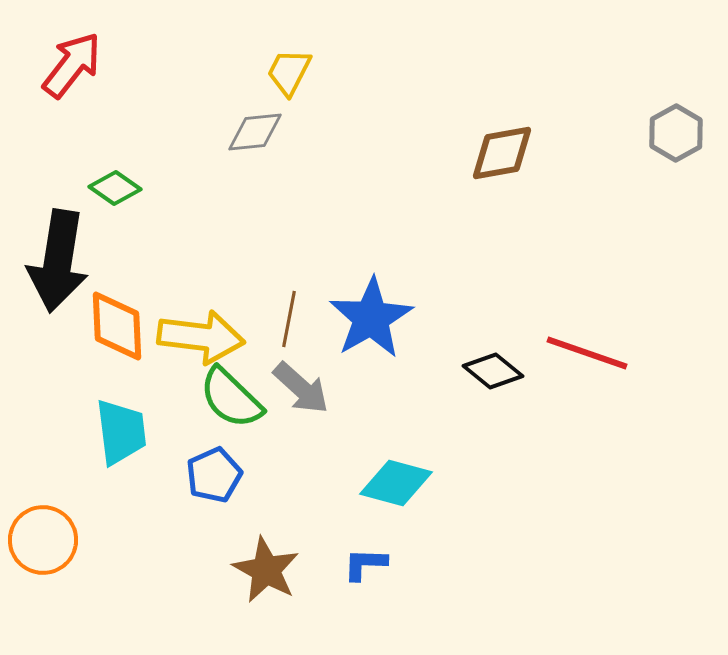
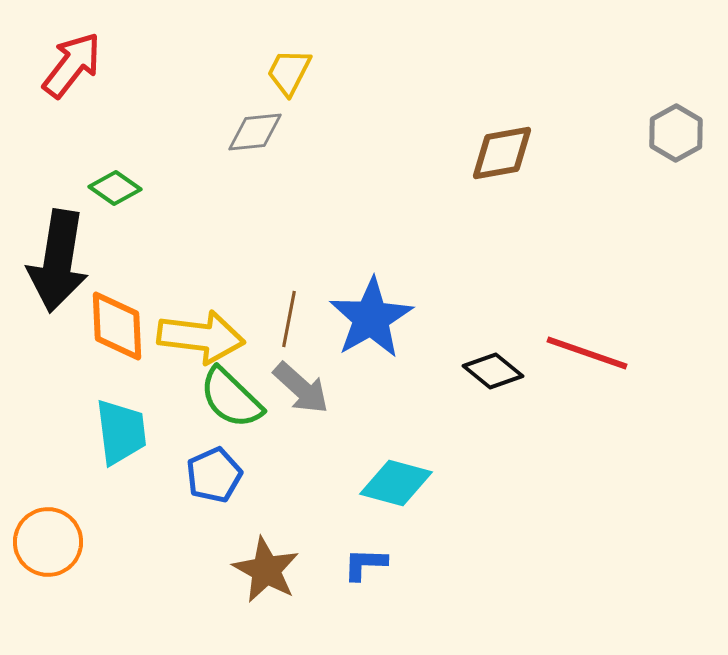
orange circle: moved 5 px right, 2 px down
